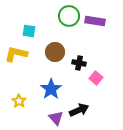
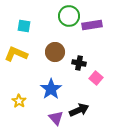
purple rectangle: moved 3 px left, 4 px down; rotated 18 degrees counterclockwise
cyan square: moved 5 px left, 5 px up
yellow L-shape: rotated 10 degrees clockwise
